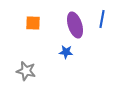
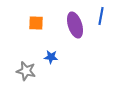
blue line: moved 1 px left, 3 px up
orange square: moved 3 px right
blue star: moved 15 px left, 5 px down
